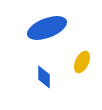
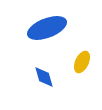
blue diamond: rotated 15 degrees counterclockwise
